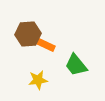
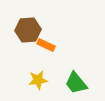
brown hexagon: moved 4 px up
green trapezoid: moved 18 px down
